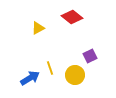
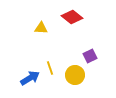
yellow triangle: moved 3 px right; rotated 32 degrees clockwise
